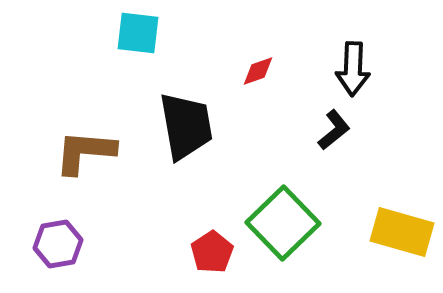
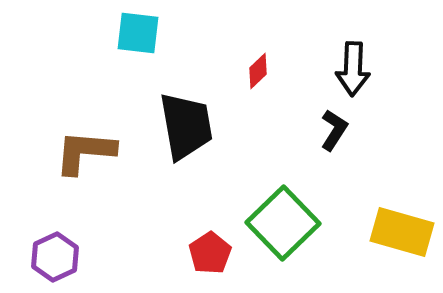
red diamond: rotated 24 degrees counterclockwise
black L-shape: rotated 18 degrees counterclockwise
purple hexagon: moved 3 px left, 13 px down; rotated 15 degrees counterclockwise
red pentagon: moved 2 px left, 1 px down
